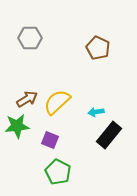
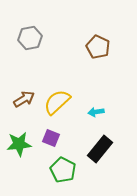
gray hexagon: rotated 10 degrees counterclockwise
brown pentagon: moved 1 px up
brown arrow: moved 3 px left
green star: moved 2 px right, 18 px down
black rectangle: moved 9 px left, 14 px down
purple square: moved 1 px right, 2 px up
green pentagon: moved 5 px right, 2 px up
